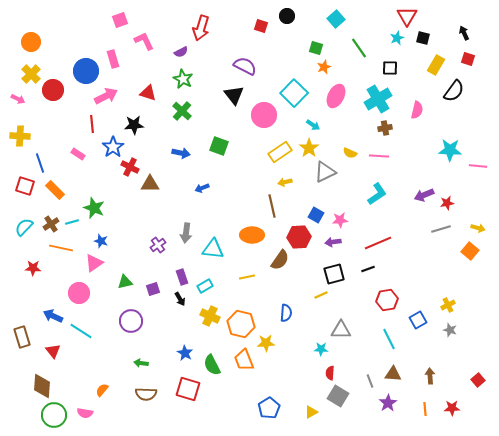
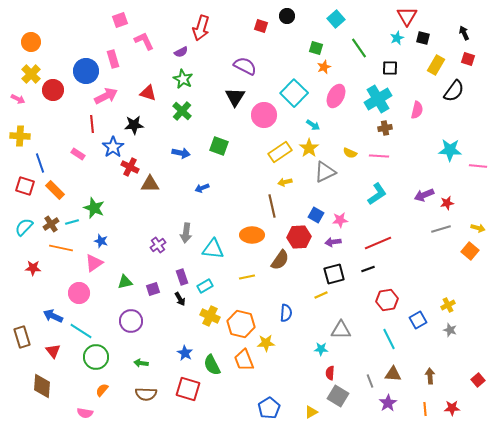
black triangle at (234, 95): moved 1 px right, 2 px down; rotated 10 degrees clockwise
green circle at (54, 415): moved 42 px right, 58 px up
